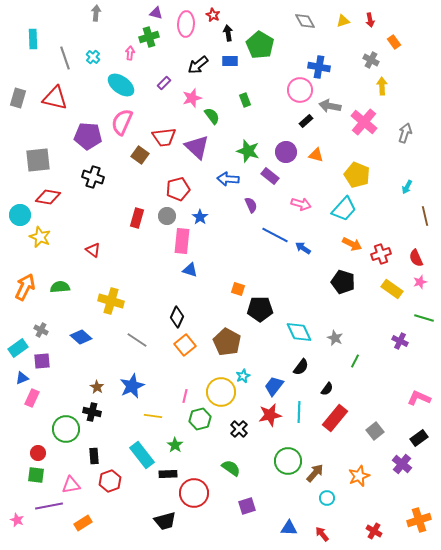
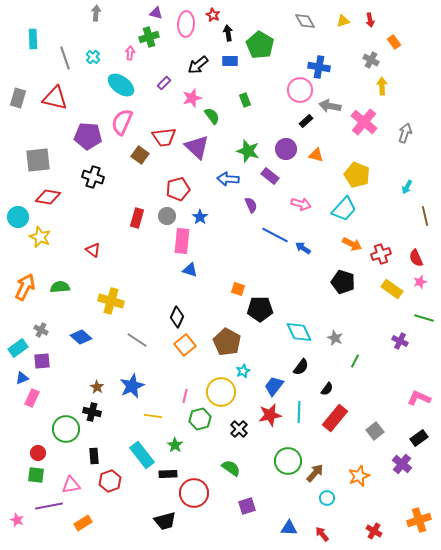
purple circle at (286, 152): moved 3 px up
cyan circle at (20, 215): moved 2 px left, 2 px down
cyan star at (243, 376): moved 5 px up
